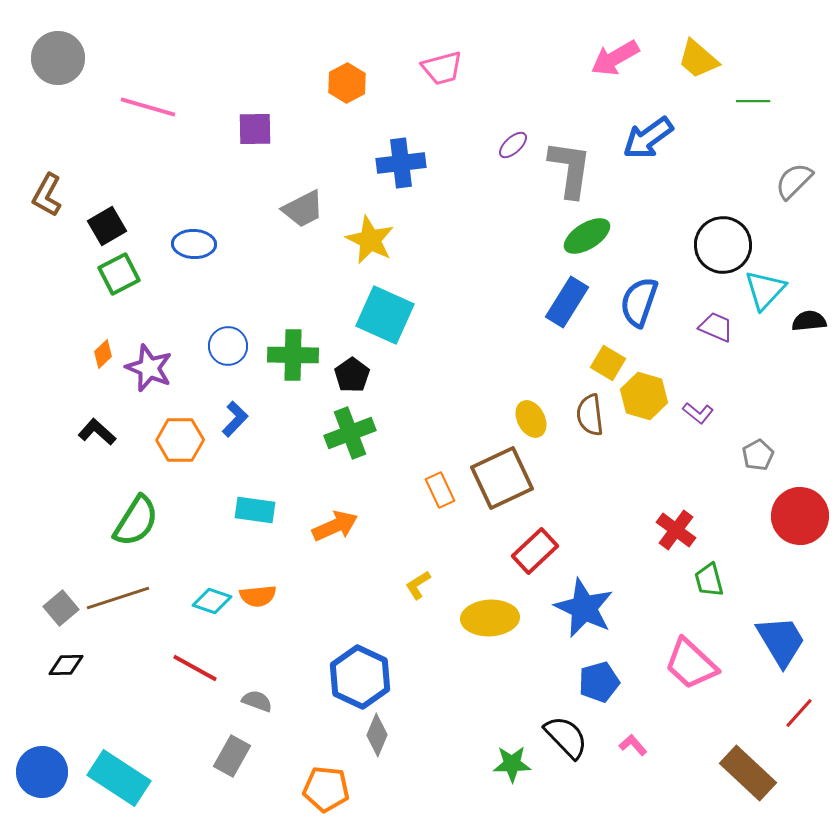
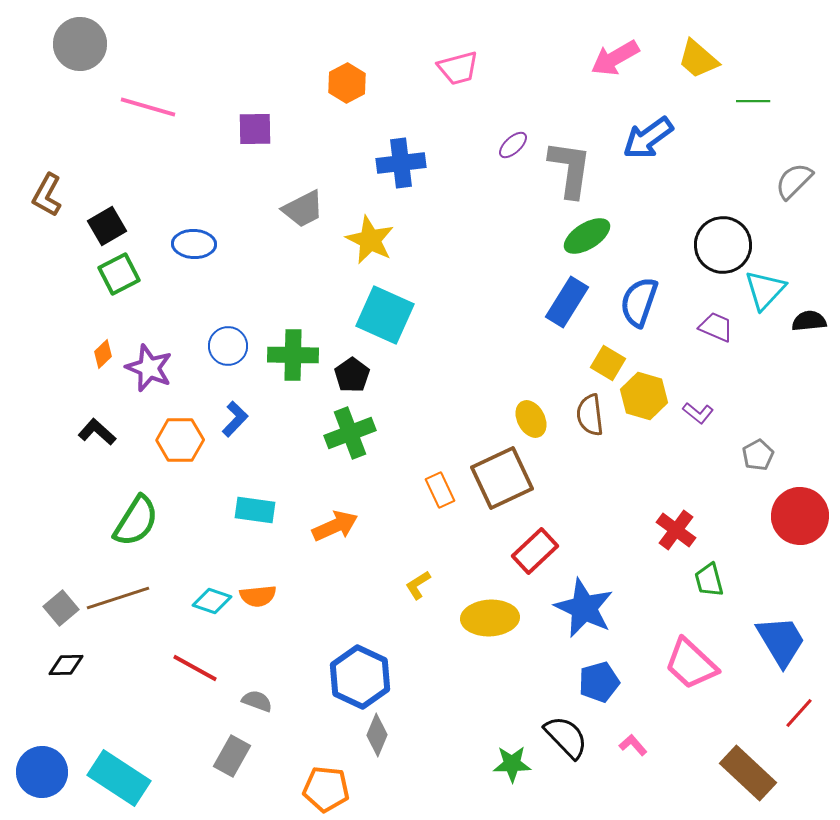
gray circle at (58, 58): moved 22 px right, 14 px up
pink trapezoid at (442, 68): moved 16 px right
